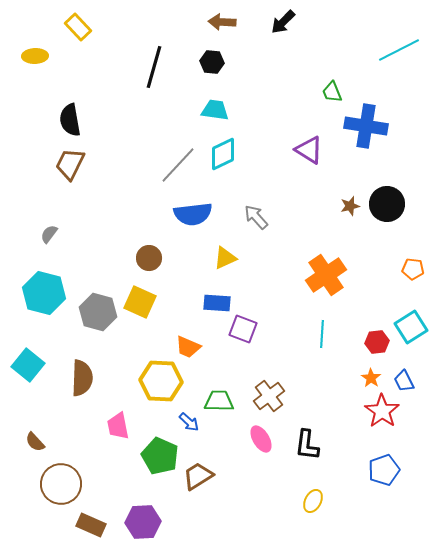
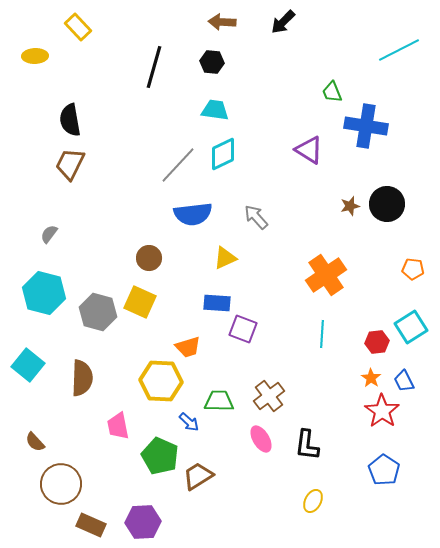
orange trapezoid at (188, 347): rotated 40 degrees counterclockwise
blue pentagon at (384, 470): rotated 20 degrees counterclockwise
